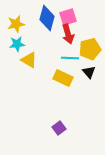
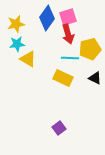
blue diamond: rotated 20 degrees clockwise
yellow triangle: moved 1 px left, 1 px up
black triangle: moved 6 px right, 6 px down; rotated 24 degrees counterclockwise
